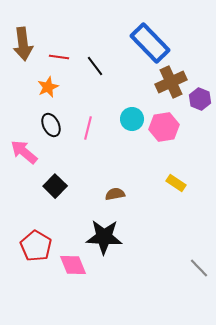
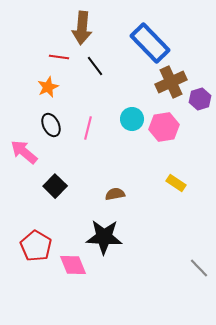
brown arrow: moved 59 px right, 16 px up; rotated 12 degrees clockwise
purple hexagon: rotated 20 degrees clockwise
